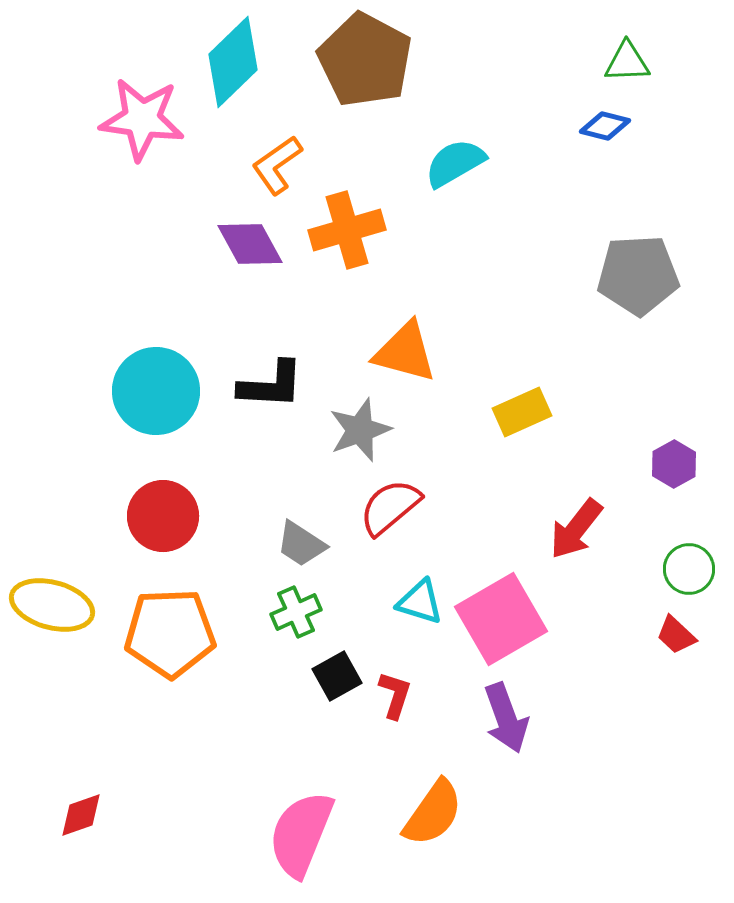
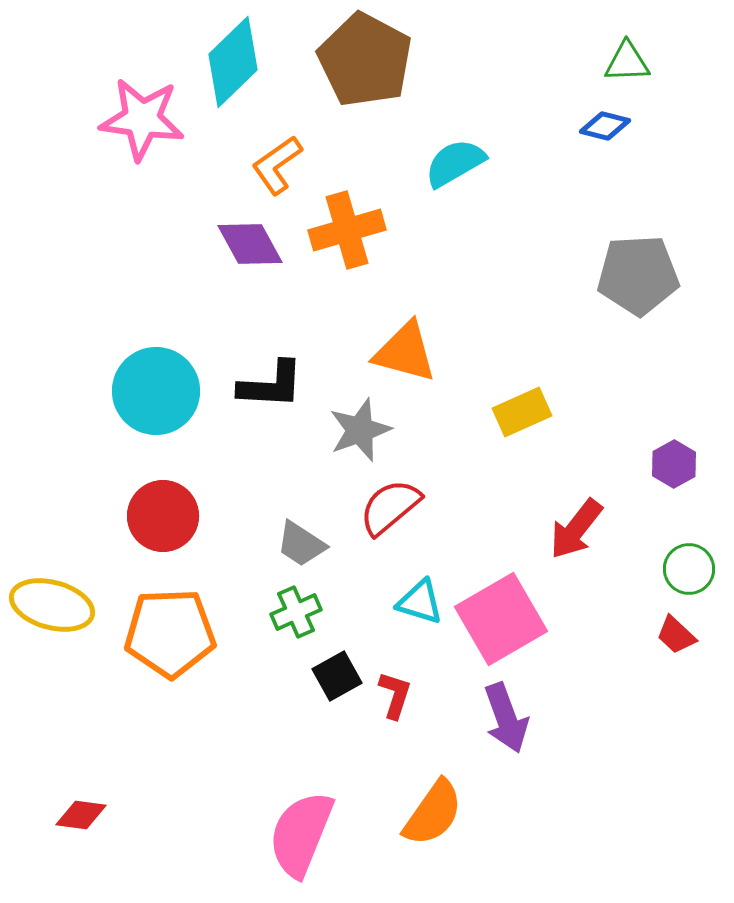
red diamond: rotated 27 degrees clockwise
